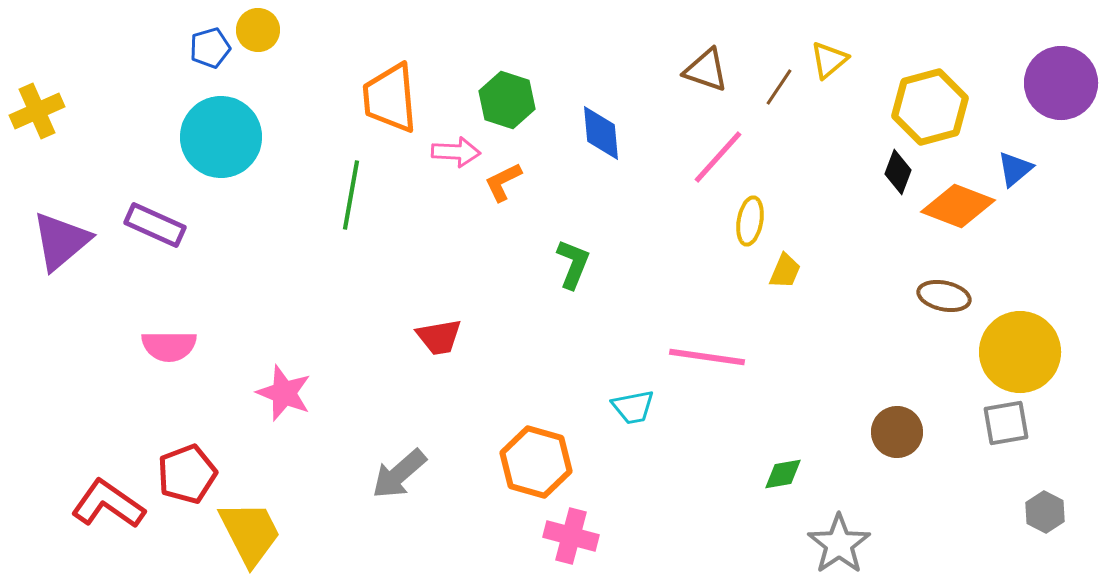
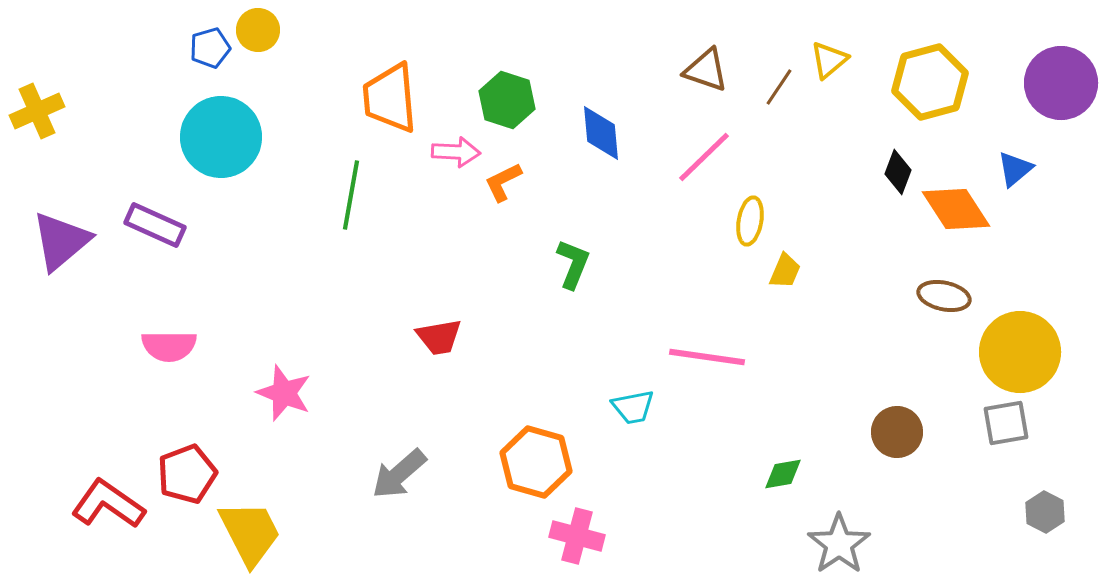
yellow hexagon at (930, 107): moved 25 px up
pink line at (718, 157): moved 14 px left; rotated 4 degrees clockwise
orange diamond at (958, 206): moved 2 px left, 3 px down; rotated 36 degrees clockwise
pink cross at (571, 536): moved 6 px right
